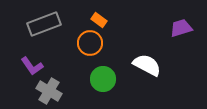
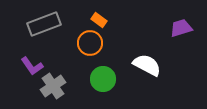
gray cross: moved 4 px right, 5 px up; rotated 25 degrees clockwise
